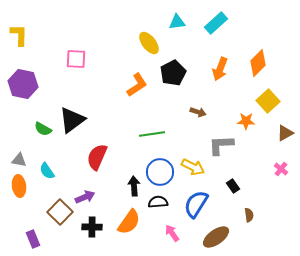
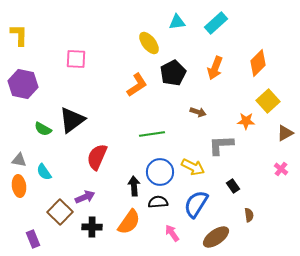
orange arrow: moved 5 px left, 1 px up
cyan semicircle: moved 3 px left, 1 px down
